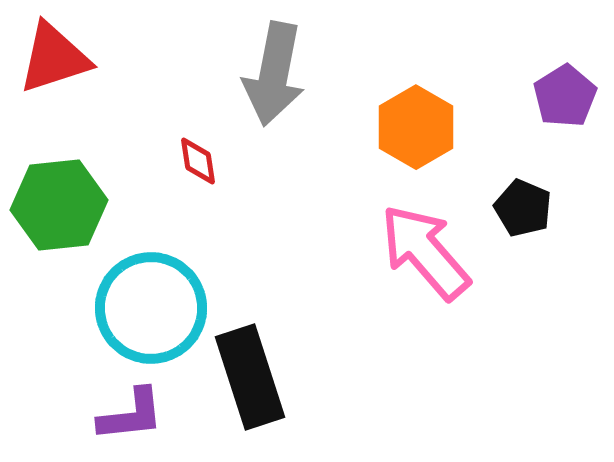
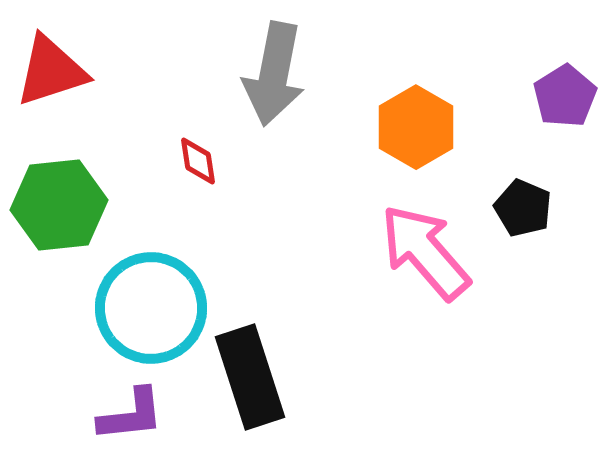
red triangle: moved 3 px left, 13 px down
